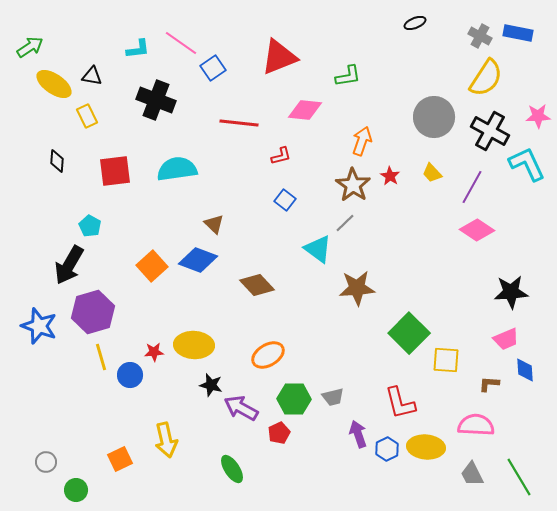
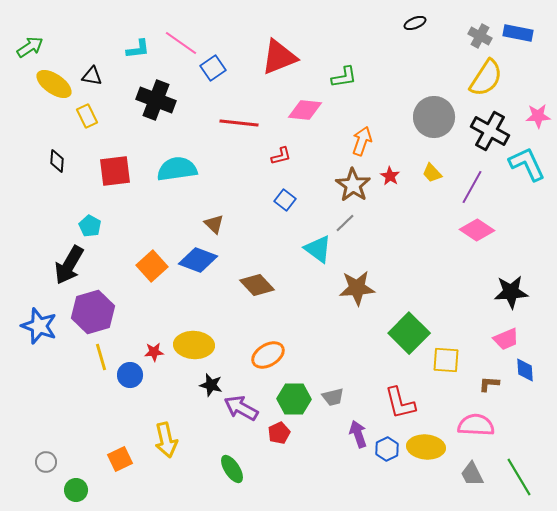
green L-shape at (348, 76): moved 4 px left, 1 px down
